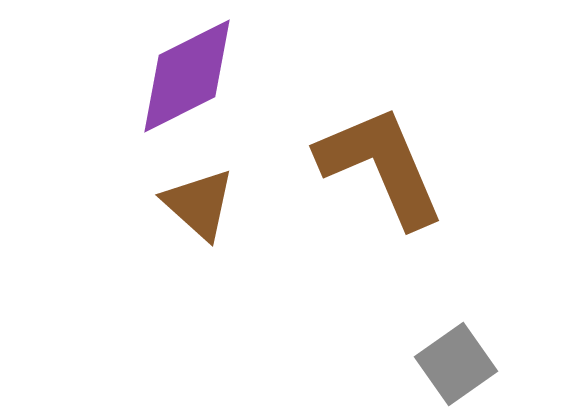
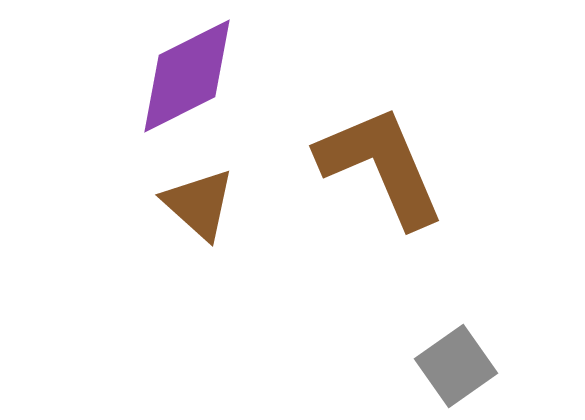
gray square: moved 2 px down
